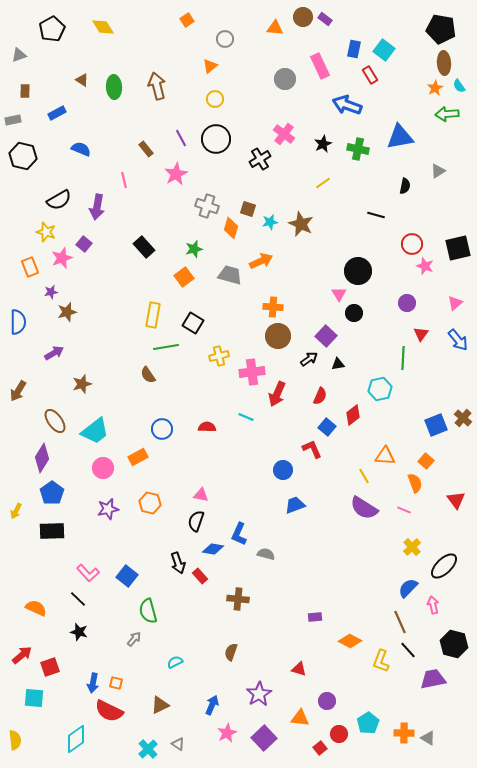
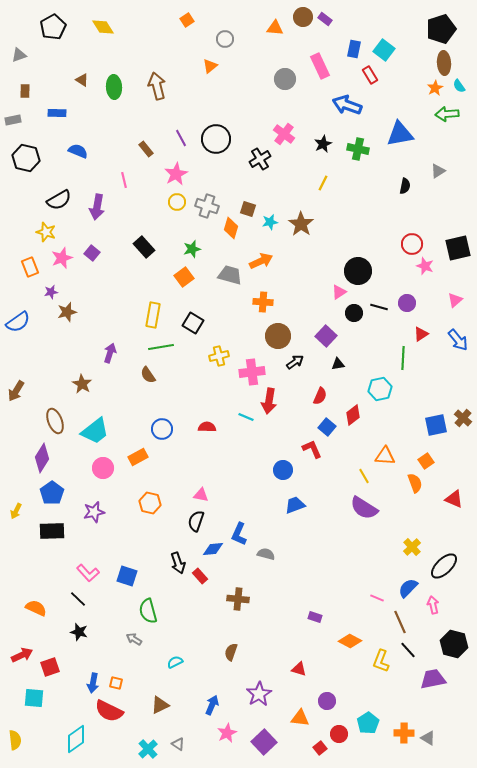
black pentagon at (52, 29): moved 1 px right, 2 px up
black pentagon at (441, 29): rotated 28 degrees counterclockwise
yellow circle at (215, 99): moved 38 px left, 103 px down
blue rectangle at (57, 113): rotated 30 degrees clockwise
blue triangle at (400, 137): moved 3 px up
blue semicircle at (81, 149): moved 3 px left, 2 px down
black hexagon at (23, 156): moved 3 px right, 2 px down
yellow line at (323, 183): rotated 28 degrees counterclockwise
black line at (376, 215): moved 3 px right, 92 px down
brown star at (301, 224): rotated 10 degrees clockwise
purple square at (84, 244): moved 8 px right, 9 px down
green star at (194, 249): moved 2 px left
pink triangle at (339, 294): moved 2 px up; rotated 28 degrees clockwise
pink triangle at (455, 303): moved 3 px up
orange cross at (273, 307): moved 10 px left, 5 px up
blue semicircle at (18, 322): rotated 55 degrees clockwise
red triangle at (421, 334): rotated 21 degrees clockwise
green line at (166, 347): moved 5 px left
purple arrow at (54, 353): moved 56 px right; rotated 42 degrees counterclockwise
black arrow at (309, 359): moved 14 px left, 3 px down
brown star at (82, 384): rotated 24 degrees counterclockwise
brown arrow at (18, 391): moved 2 px left
red arrow at (277, 394): moved 8 px left, 7 px down; rotated 15 degrees counterclockwise
brown ellipse at (55, 421): rotated 15 degrees clockwise
blue square at (436, 425): rotated 10 degrees clockwise
orange square at (426, 461): rotated 14 degrees clockwise
red triangle at (456, 500): moved 2 px left, 1 px up; rotated 30 degrees counterclockwise
purple star at (108, 509): moved 14 px left, 3 px down
pink line at (404, 510): moved 27 px left, 88 px down
blue diamond at (213, 549): rotated 15 degrees counterclockwise
blue square at (127, 576): rotated 20 degrees counterclockwise
purple rectangle at (315, 617): rotated 24 degrees clockwise
gray arrow at (134, 639): rotated 98 degrees counterclockwise
red arrow at (22, 655): rotated 15 degrees clockwise
purple square at (264, 738): moved 4 px down
